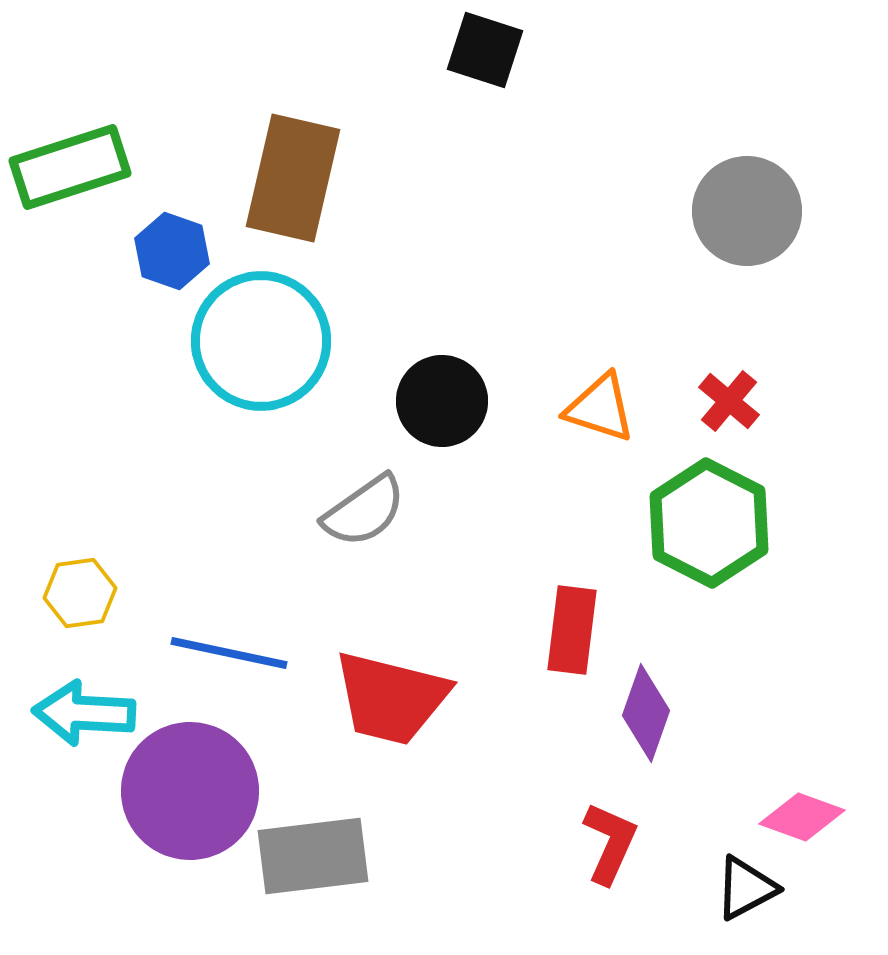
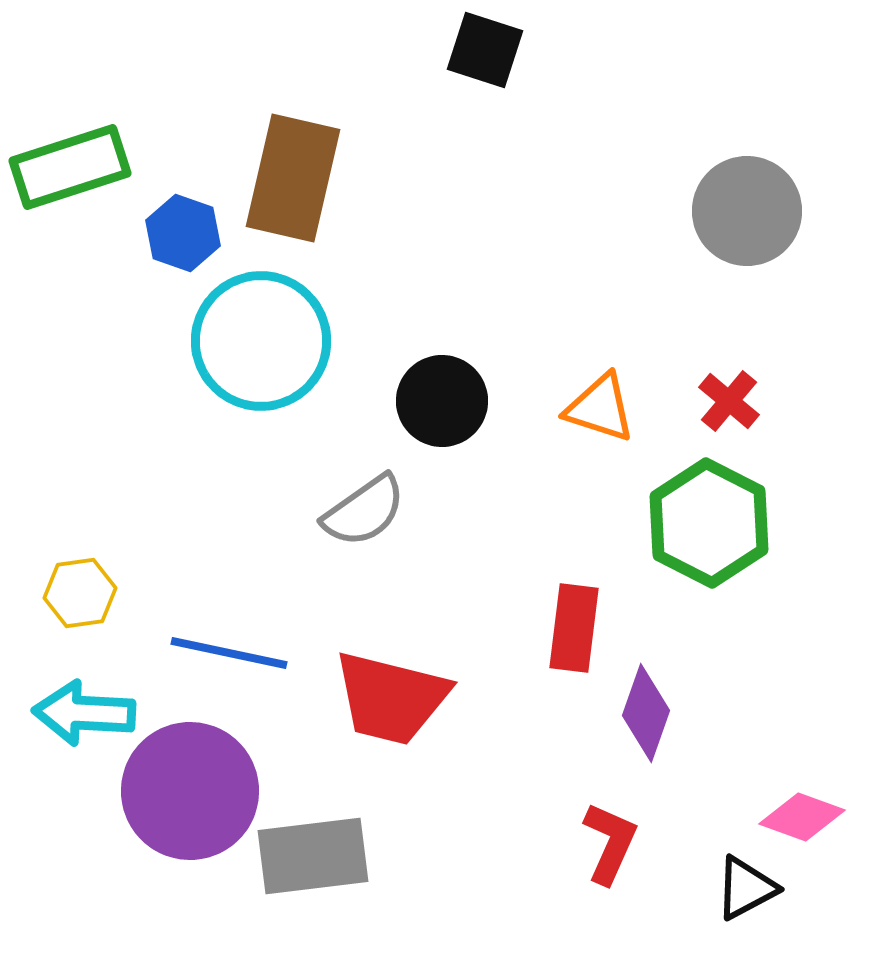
blue hexagon: moved 11 px right, 18 px up
red rectangle: moved 2 px right, 2 px up
